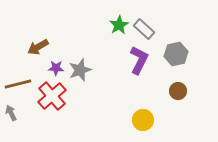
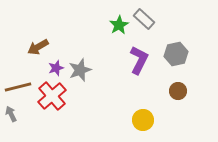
gray rectangle: moved 10 px up
purple star: rotated 21 degrees counterclockwise
brown line: moved 3 px down
gray arrow: moved 1 px down
